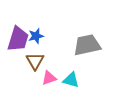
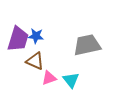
blue star: rotated 21 degrees clockwise
brown triangle: rotated 36 degrees counterclockwise
cyan triangle: rotated 36 degrees clockwise
